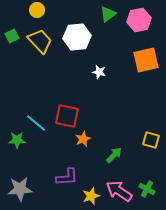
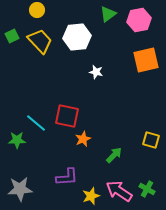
white star: moved 3 px left
